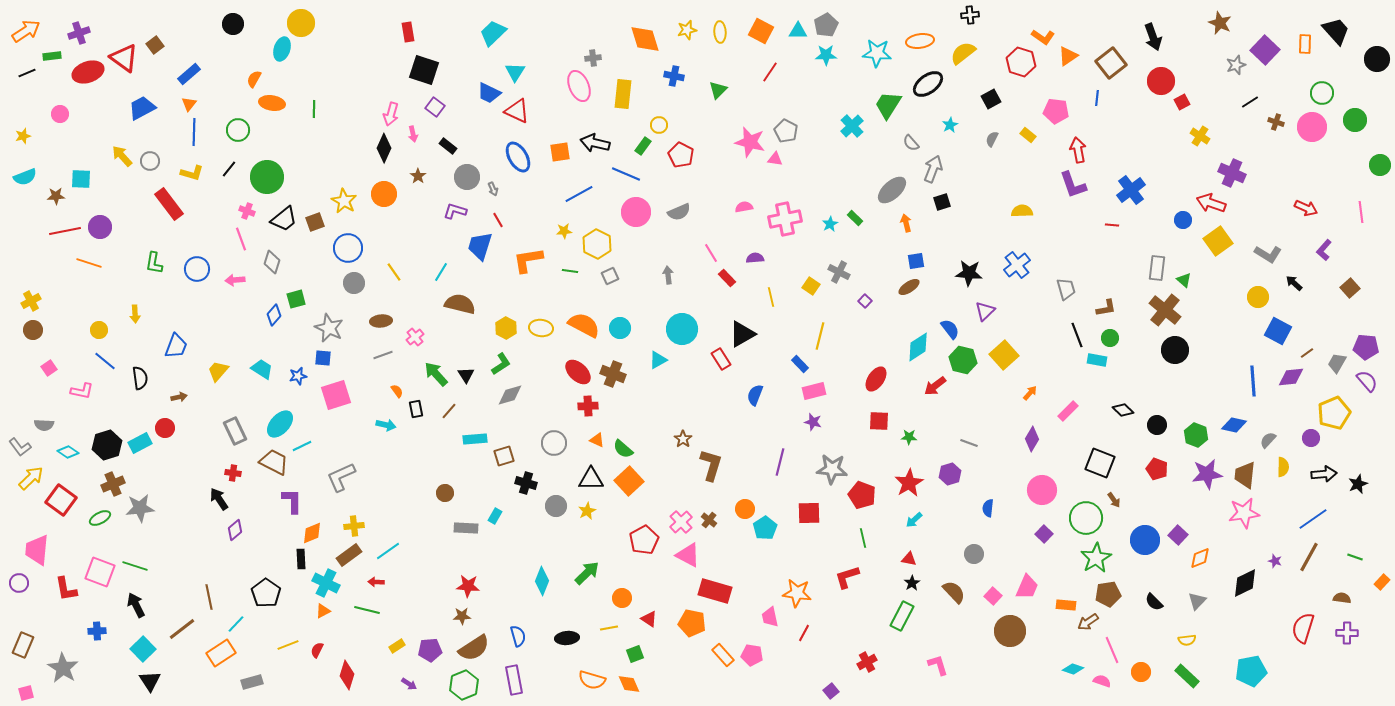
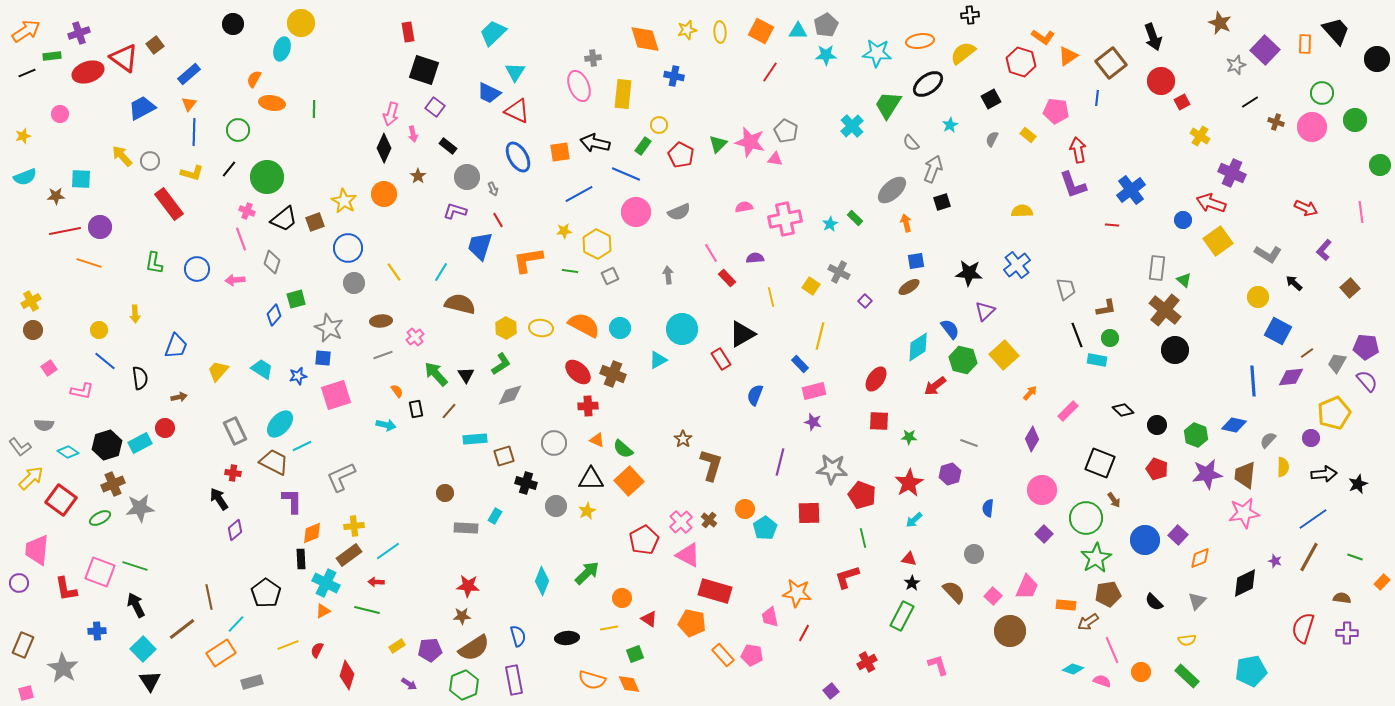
green triangle at (718, 90): moved 54 px down
